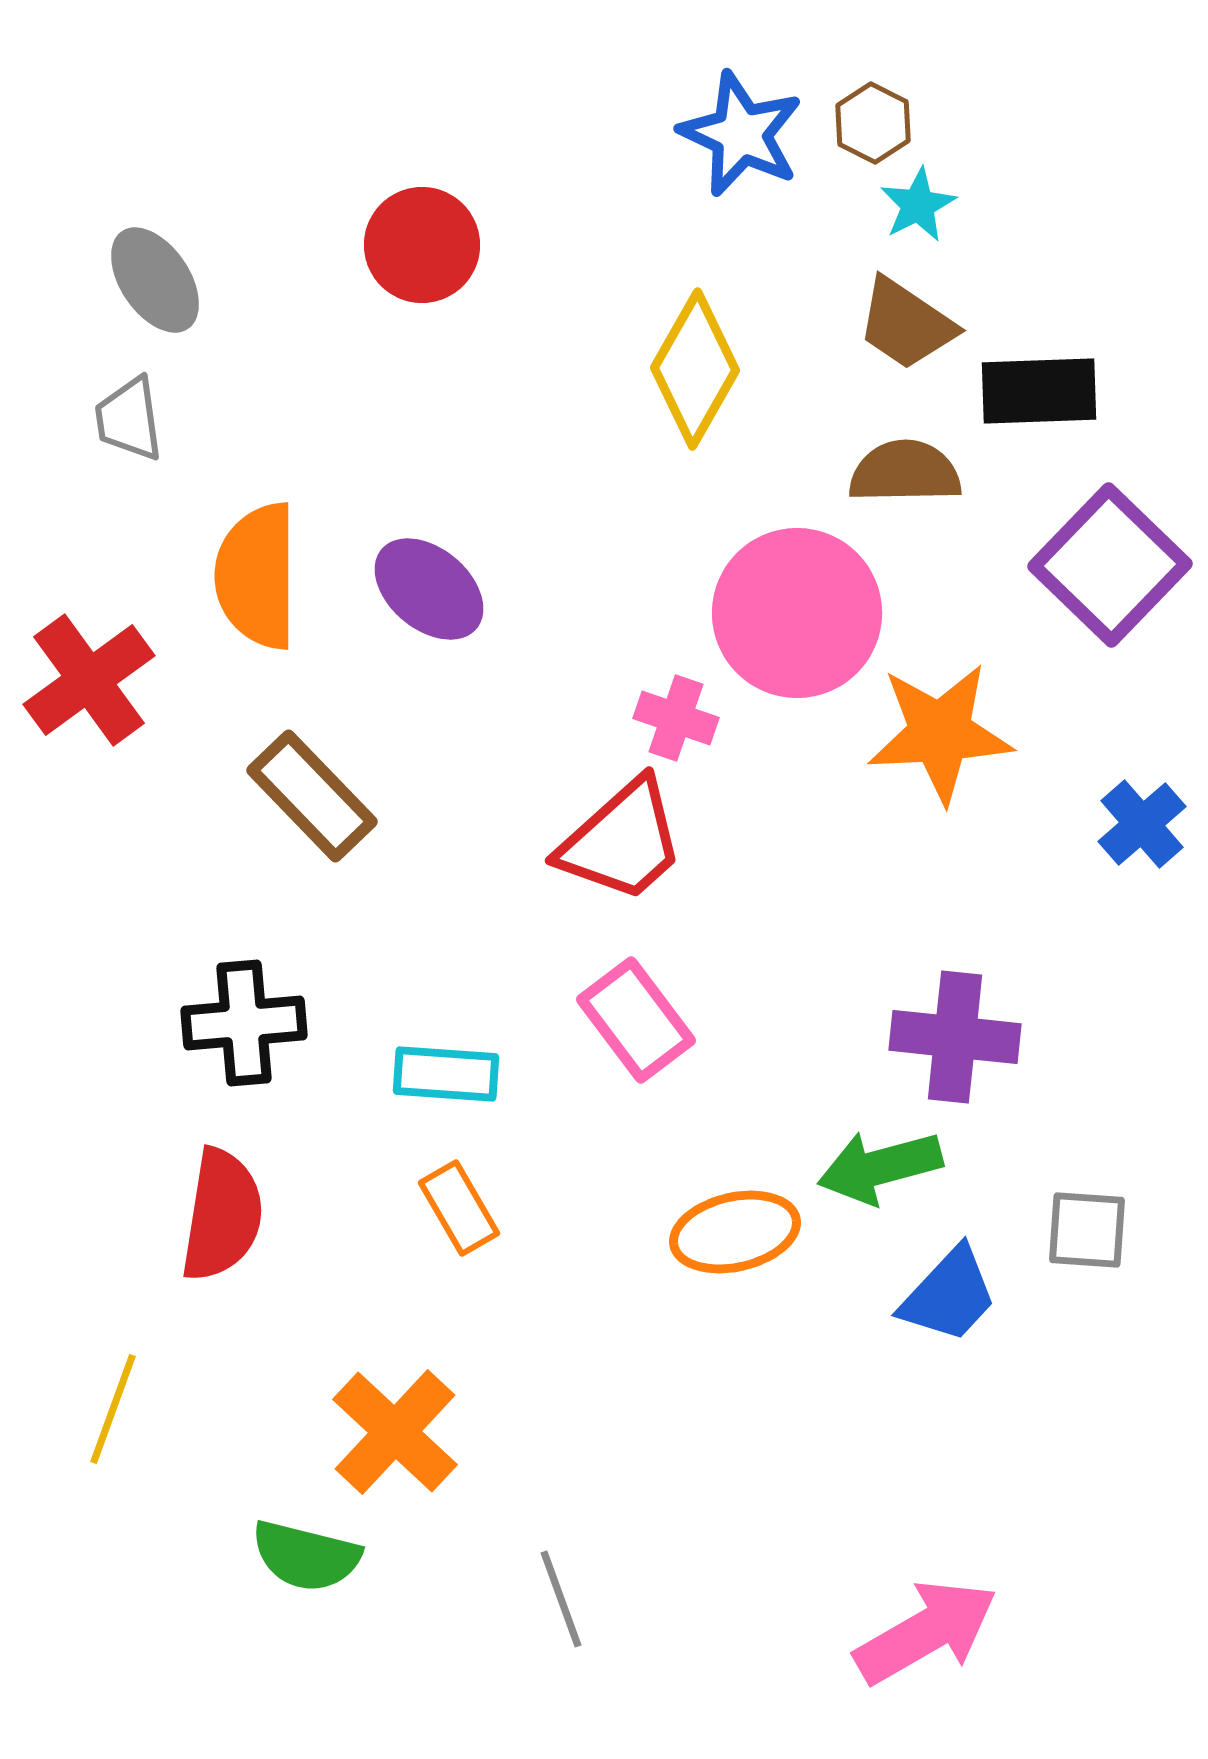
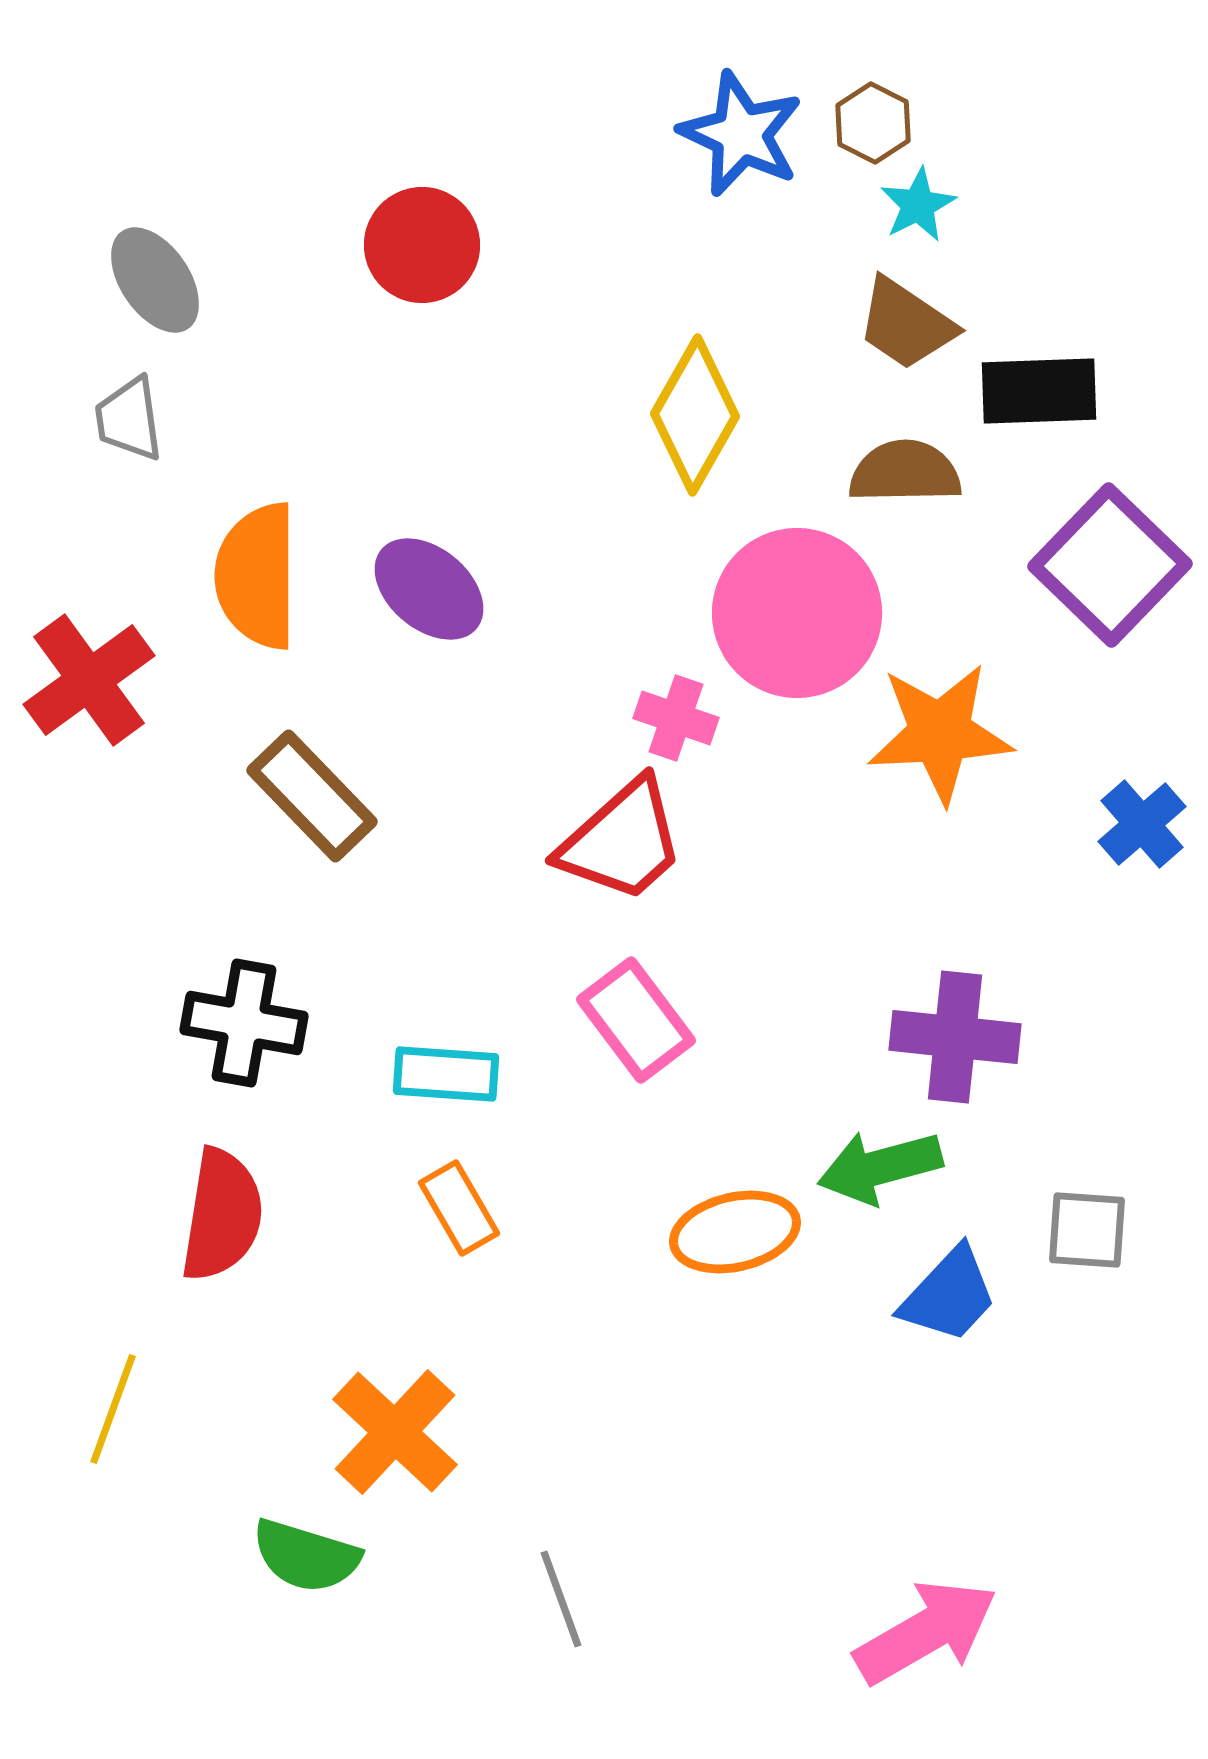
yellow diamond: moved 46 px down
black cross: rotated 15 degrees clockwise
green semicircle: rotated 3 degrees clockwise
